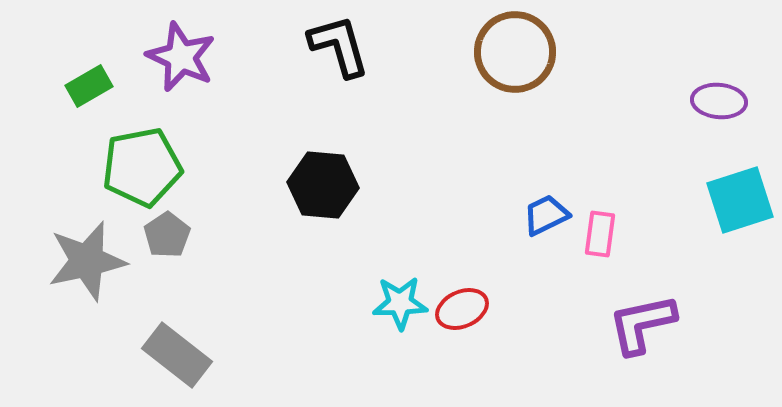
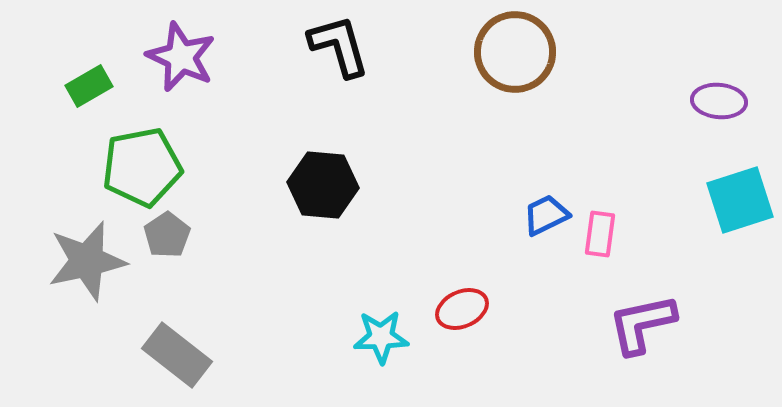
cyan star: moved 19 px left, 34 px down
